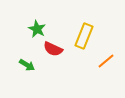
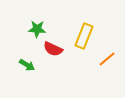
green star: rotated 24 degrees counterclockwise
orange line: moved 1 px right, 2 px up
